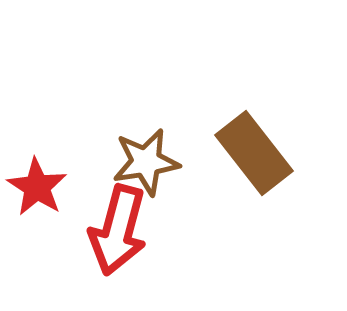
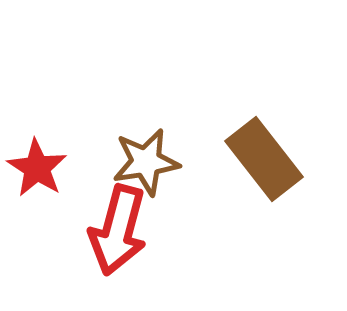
brown rectangle: moved 10 px right, 6 px down
red star: moved 19 px up
